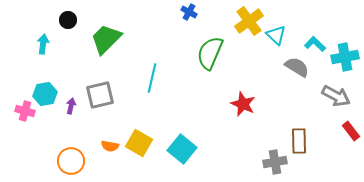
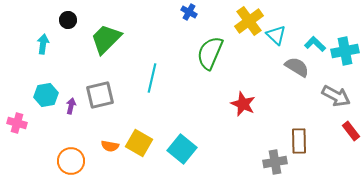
cyan cross: moved 6 px up
cyan hexagon: moved 1 px right, 1 px down
pink cross: moved 8 px left, 12 px down
